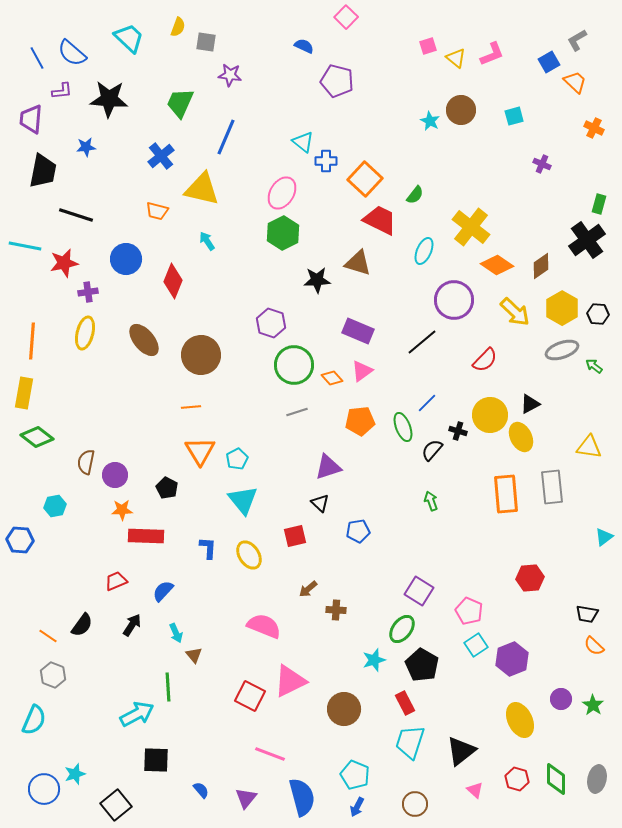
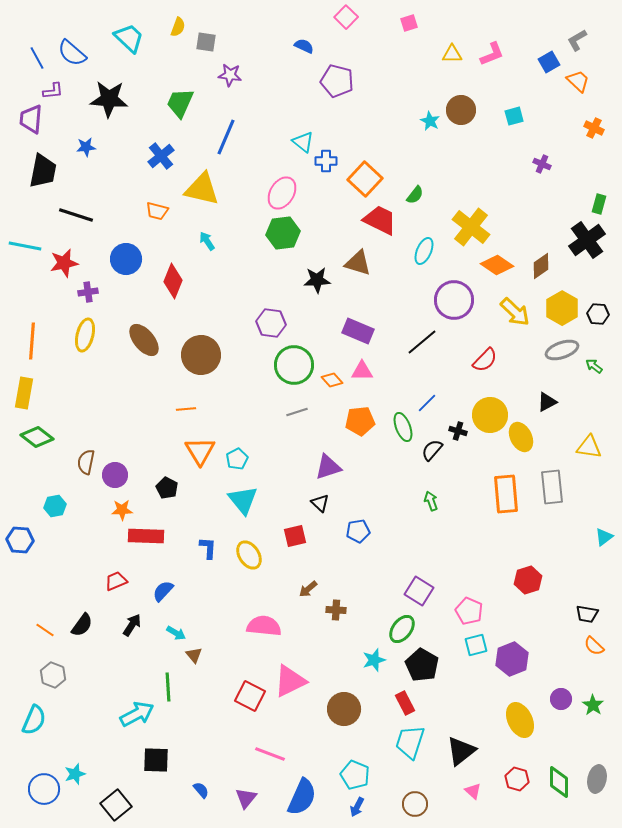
pink square at (428, 46): moved 19 px left, 23 px up
yellow triangle at (456, 58): moved 4 px left, 4 px up; rotated 40 degrees counterclockwise
orange trapezoid at (575, 82): moved 3 px right, 1 px up
purple L-shape at (62, 91): moved 9 px left
green hexagon at (283, 233): rotated 20 degrees clockwise
purple hexagon at (271, 323): rotated 12 degrees counterclockwise
yellow ellipse at (85, 333): moved 2 px down
pink triangle at (362, 371): rotated 35 degrees clockwise
orange diamond at (332, 378): moved 2 px down
black triangle at (530, 404): moved 17 px right, 2 px up
orange line at (191, 407): moved 5 px left, 2 px down
red hexagon at (530, 578): moved 2 px left, 2 px down; rotated 12 degrees counterclockwise
pink semicircle at (264, 626): rotated 16 degrees counterclockwise
cyan arrow at (176, 633): rotated 36 degrees counterclockwise
orange line at (48, 636): moved 3 px left, 6 px up
cyan square at (476, 645): rotated 20 degrees clockwise
green diamond at (556, 779): moved 3 px right, 3 px down
pink triangle at (475, 790): moved 2 px left, 1 px down
blue semicircle at (302, 797): rotated 39 degrees clockwise
